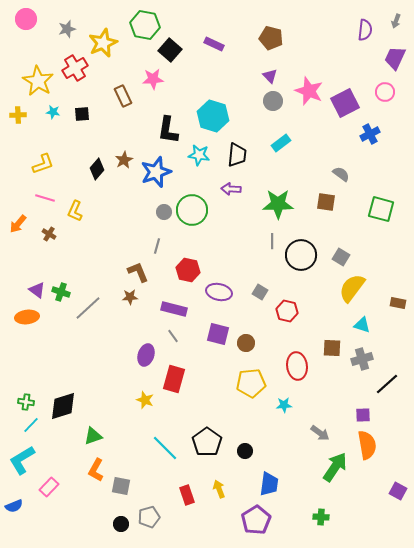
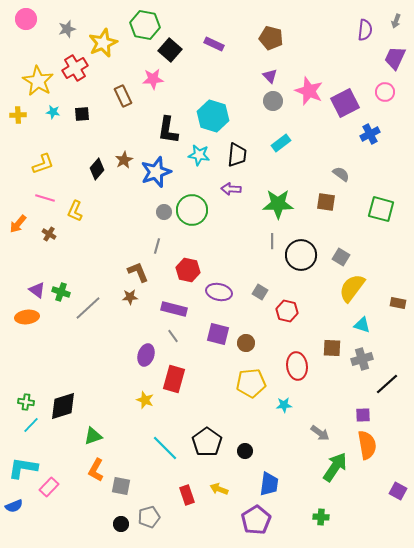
cyan L-shape at (22, 460): moved 1 px right, 8 px down; rotated 40 degrees clockwise
yellow arrow at (219, 489): rotated 48 degrees counterclockwise
